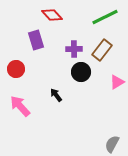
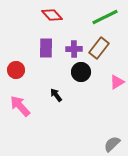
purple rectangle: moved 10 px right, 8 px down; rotated 18 degrees clockwise
brown rectangle: moved 3 px left, 2 px up
red circle: moved 1 px down
gray semicircle: rotated 18 degrees clockwise
